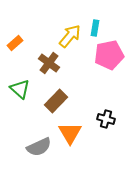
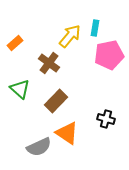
orange triangle: moved 3 px left; rotated 25 degrees counterclockwise
